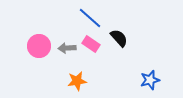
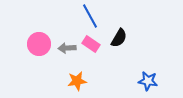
blue line: moved 2 px up; rotated 20 degrees clockwise
black semicircle: rotated 72 degrees clockwise
pink circle: moved 2 px up
blue star: moved 2 px left, 1 px down; rotated 24 degrees clockwise
